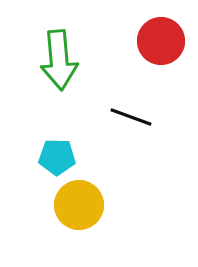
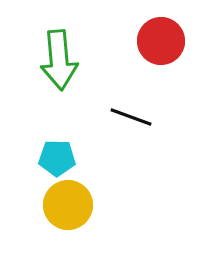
cyan pentagon: moved 1 px down
yellow circle: moved 11 px left
